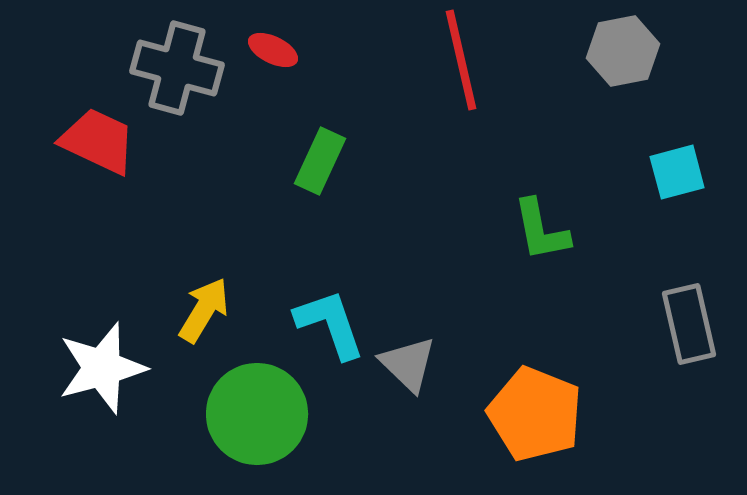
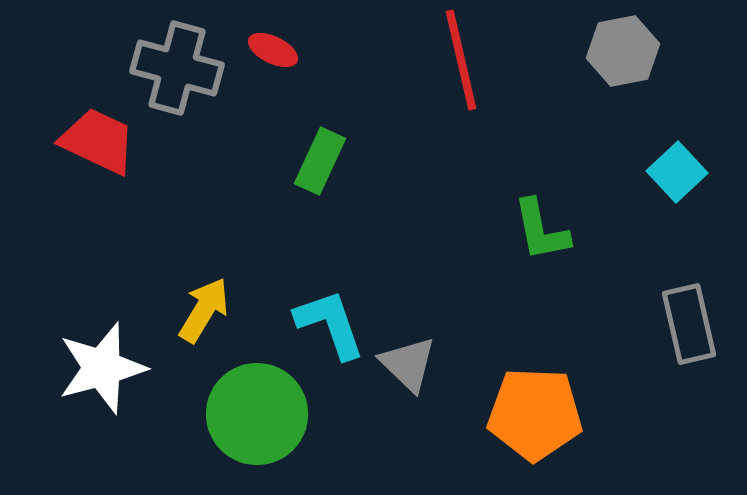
cyan square: rotated 28 degrees counterclockwise
orange pentagon: rotated 20 degrees counterclockwise
